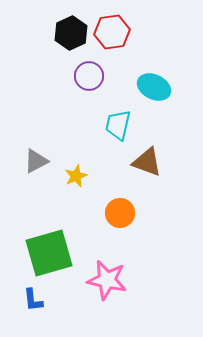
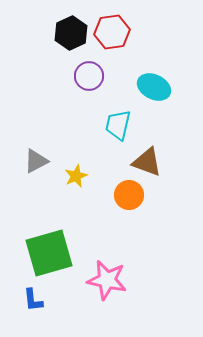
orange circle: moved 9 px right, 18 px up
